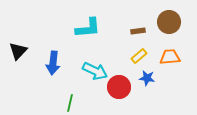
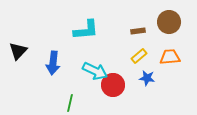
cyan L-shape: moved 2 px left, 2 px down
red circle: moved 6 px left, 2 px up
